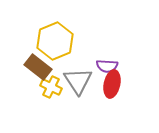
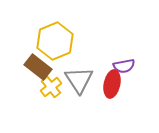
purple semicircle: moved 17 px right; rotated 15 degrees counterclockwise
gray triangle: moved 1 px right, 1 px up
yellow cross: rotated 25 degrees clockwise
